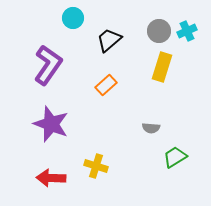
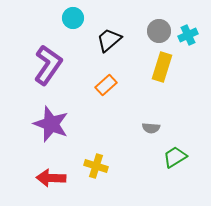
cyan cross: moved 1 px right, 4 px down
